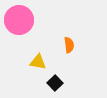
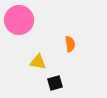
orange semicircle: moved 1 px right, 1 px up
black square: rotated 28 degrees clockwise
